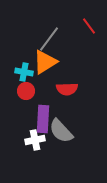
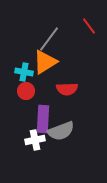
gray semicircle: rotated 68 degrees counterclockwise
